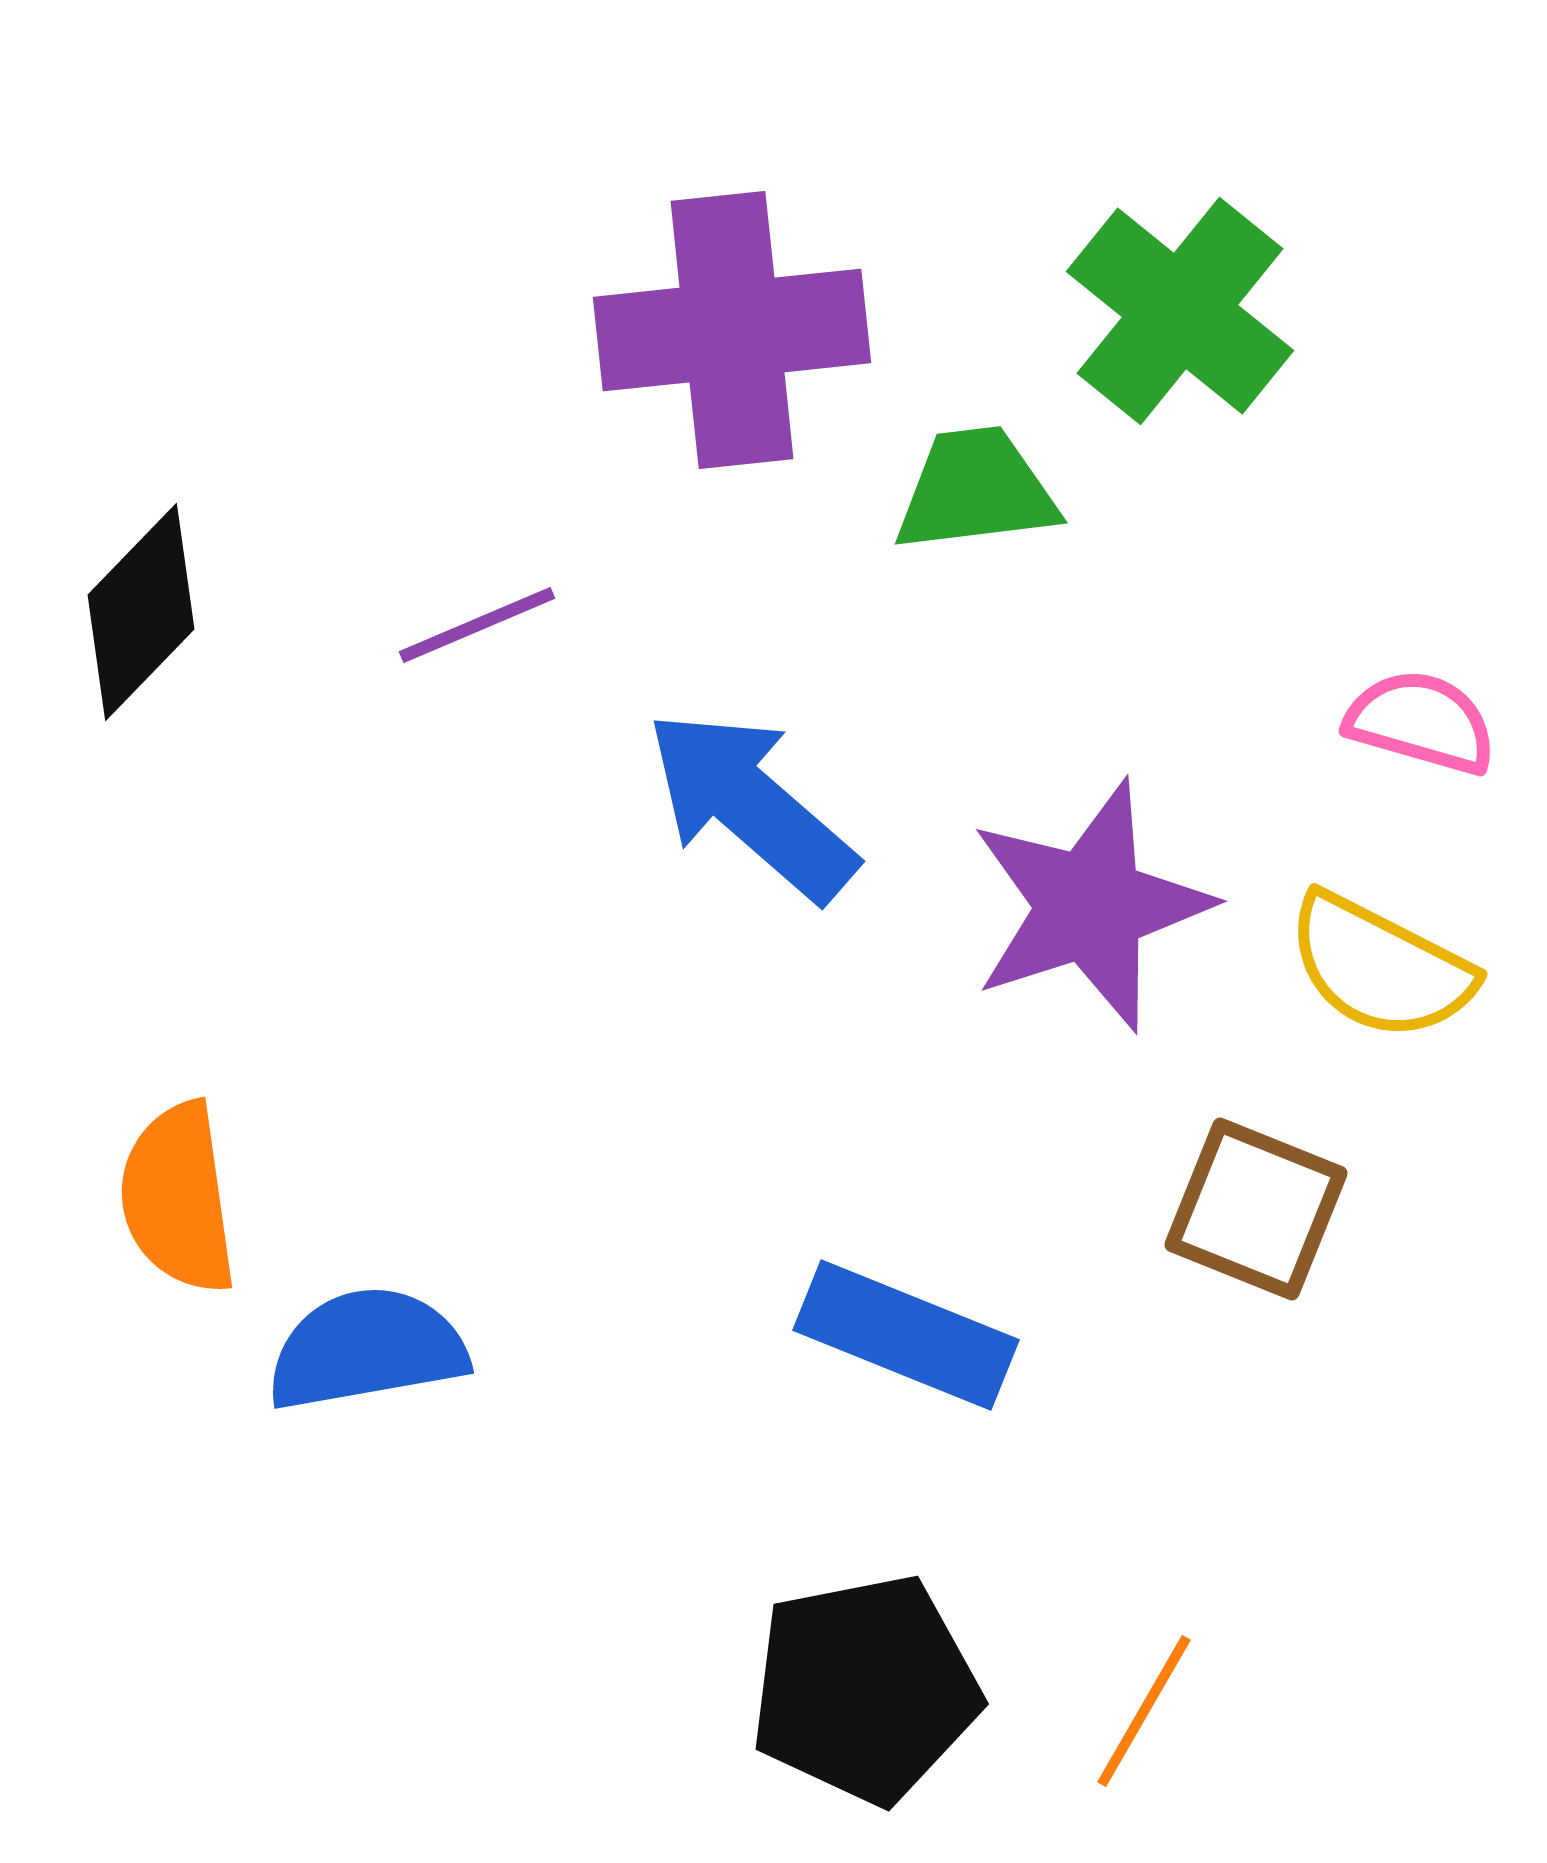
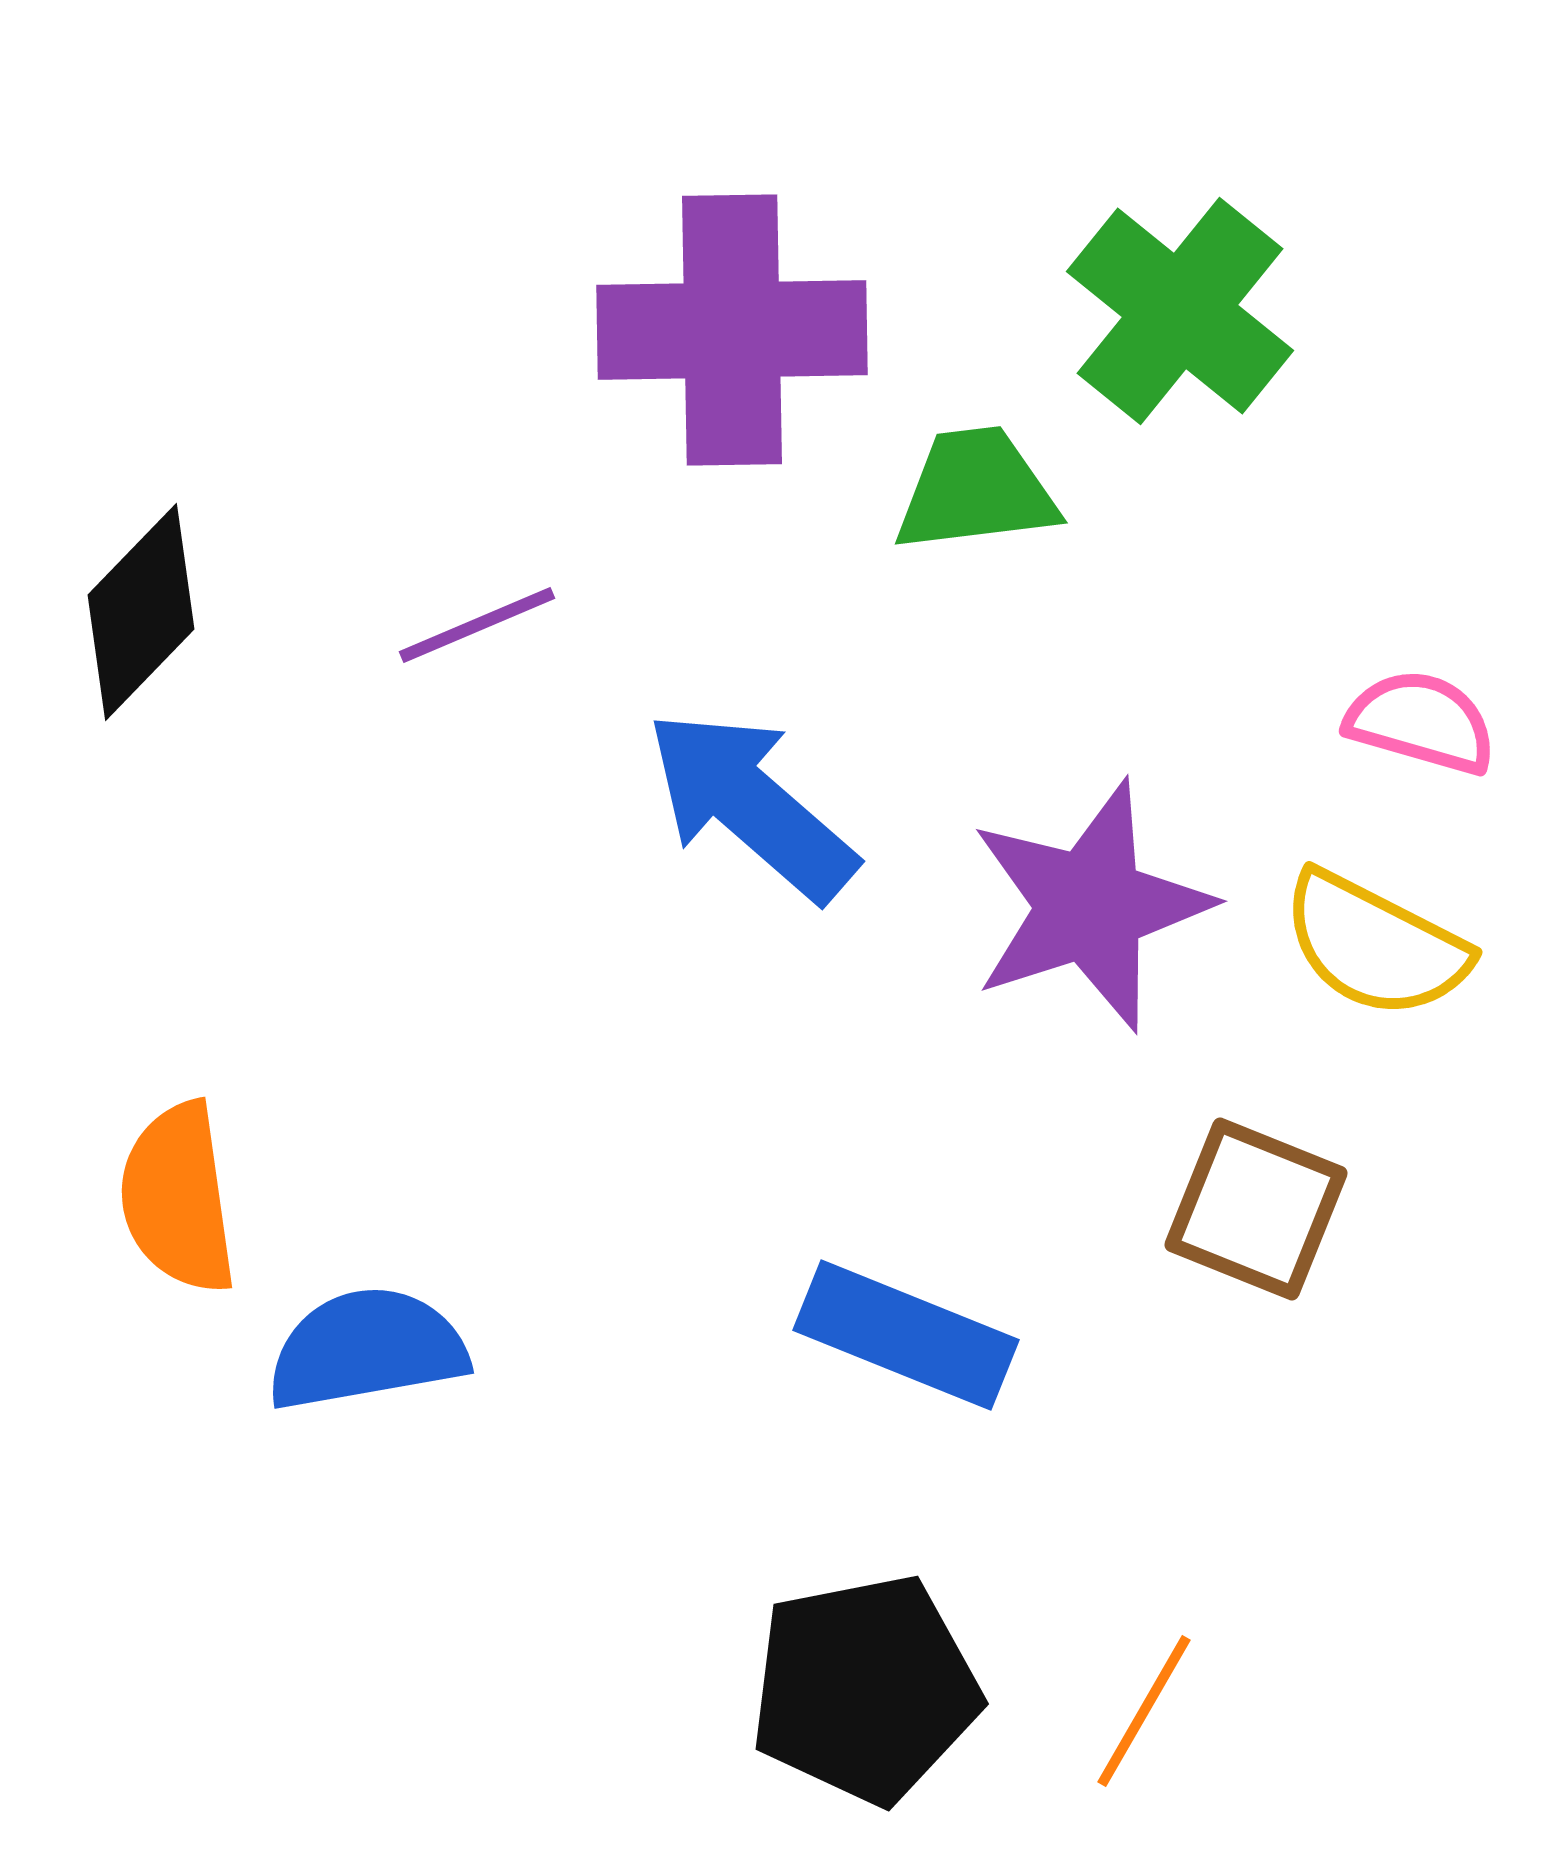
purple cross: rotated 5 degrees clockwise
yellow semicircle: moved 5 px left, 22 px up
